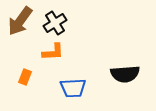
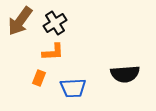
orange rectangle: moved 14 px right, 1 px down
